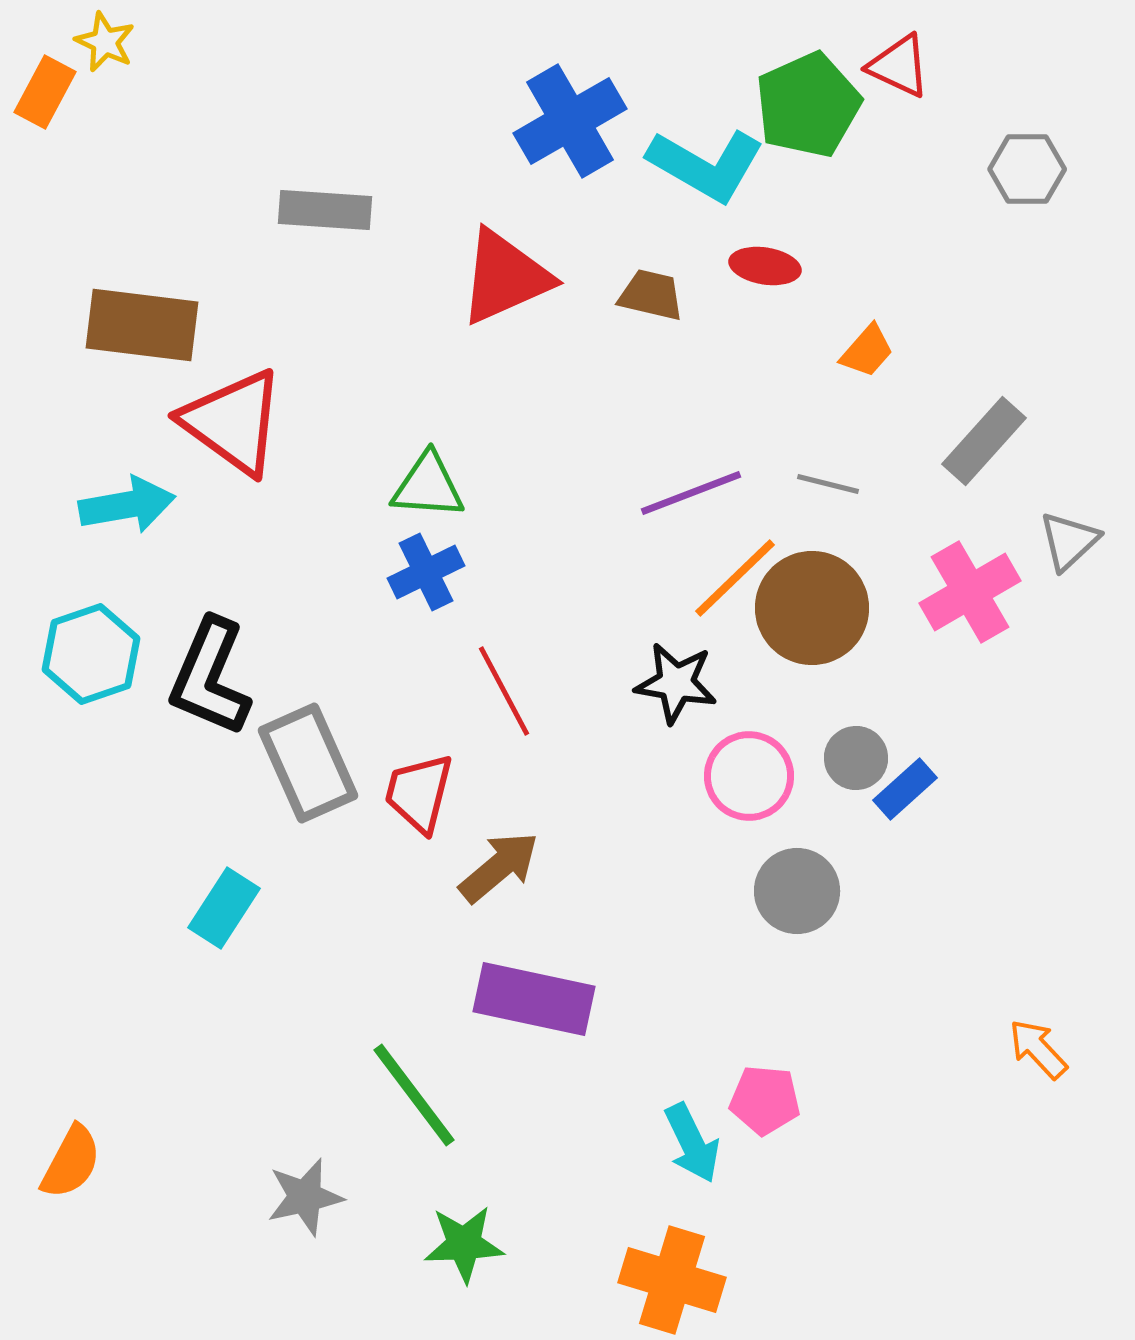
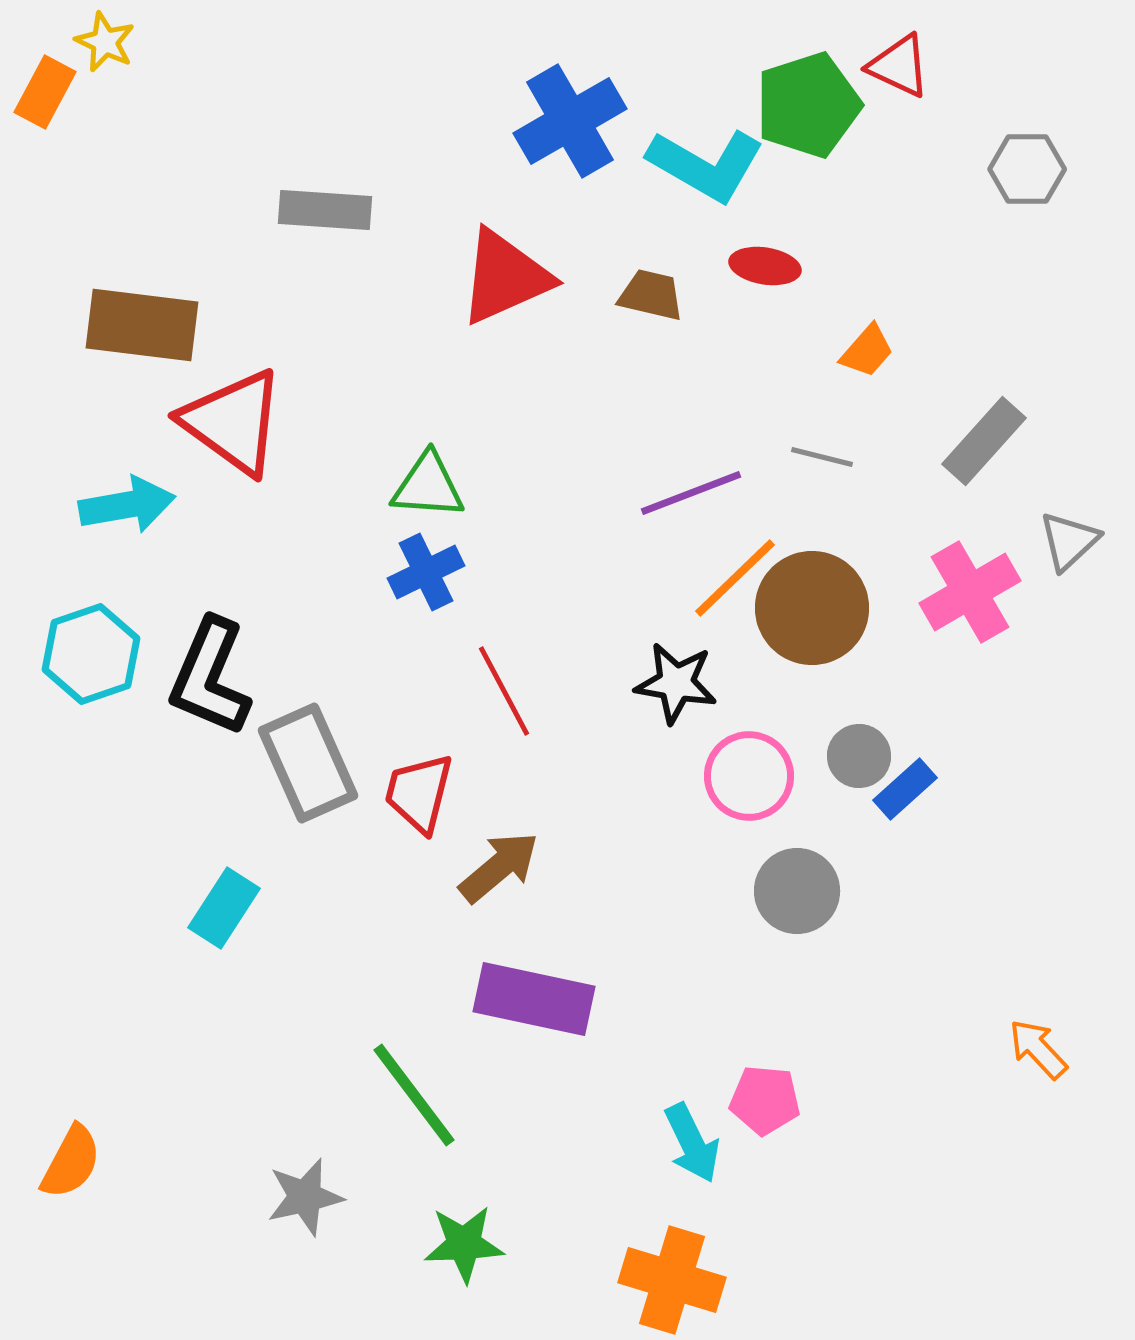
green pentagon at (808, 105): rotated 6 degrees clockwise
gray line at (828, 484): moved 6 px left, 27 px up
gray circle at (856, 758): moved 3 px right, 2 px up
